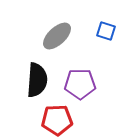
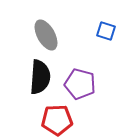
gray ellipse: moved 11 px left, 1 px up; rotated 76 degrees counterclockwise
black semicircle: moved 3 px right, 3 px up
purple pentagon: rotated 16 degrees clockwise
